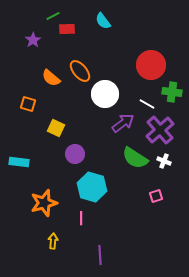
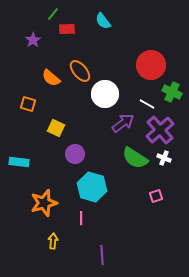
green line: moved 2 px up; rotated 24 degrees counterclockwise
green cross: rotated 18 degrees clockwise
white cross: moved 3 px up
purple line: moved 2 px right
